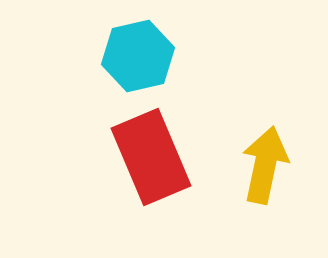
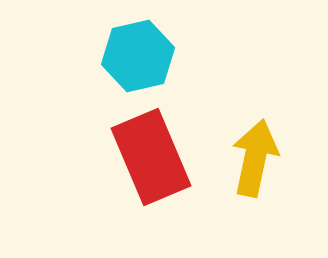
yellow arrow: moved 10 px left, 7 px up
